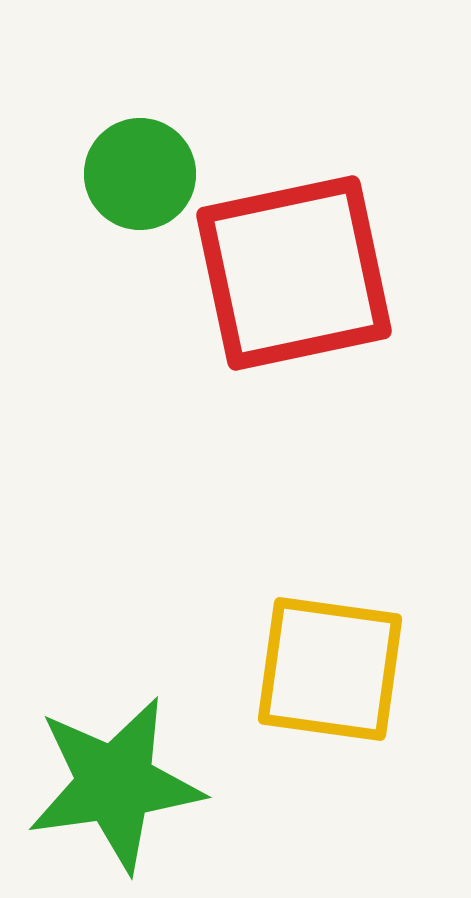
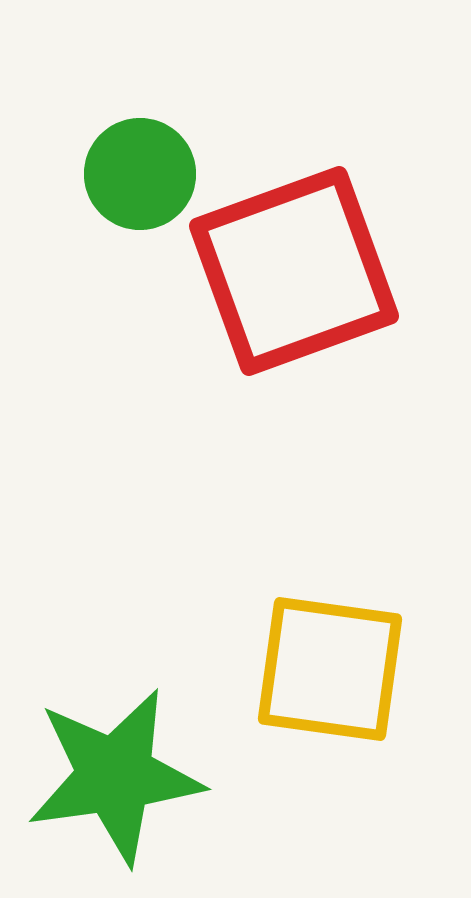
red square: moved 2 px up; rotated 8 degrees counterclockwise
green star: moved 8 px up
